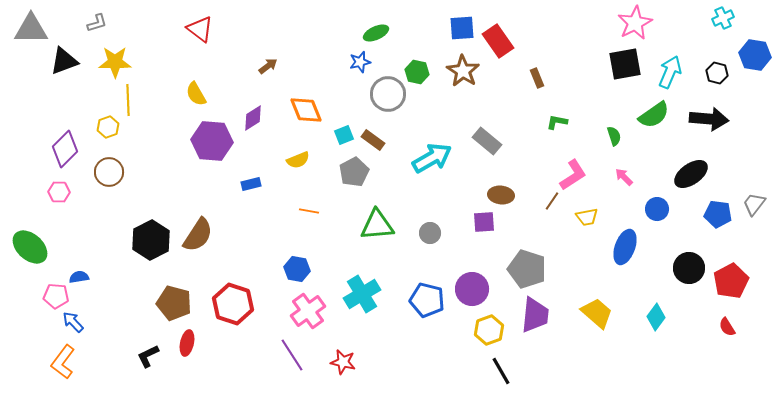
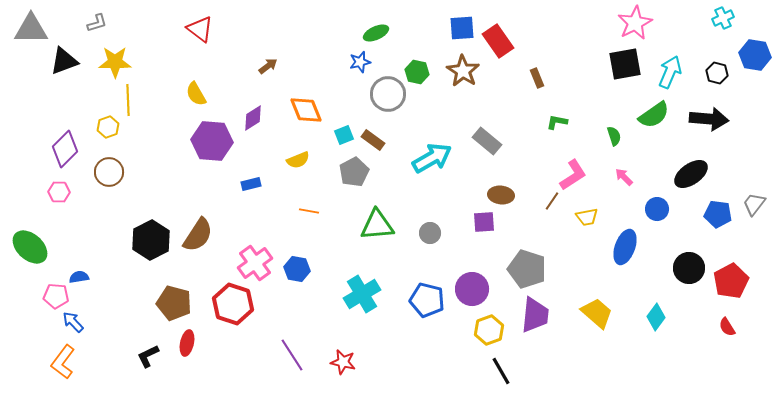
pink cross at (308, 311): moved 53 px left, 48 px up
